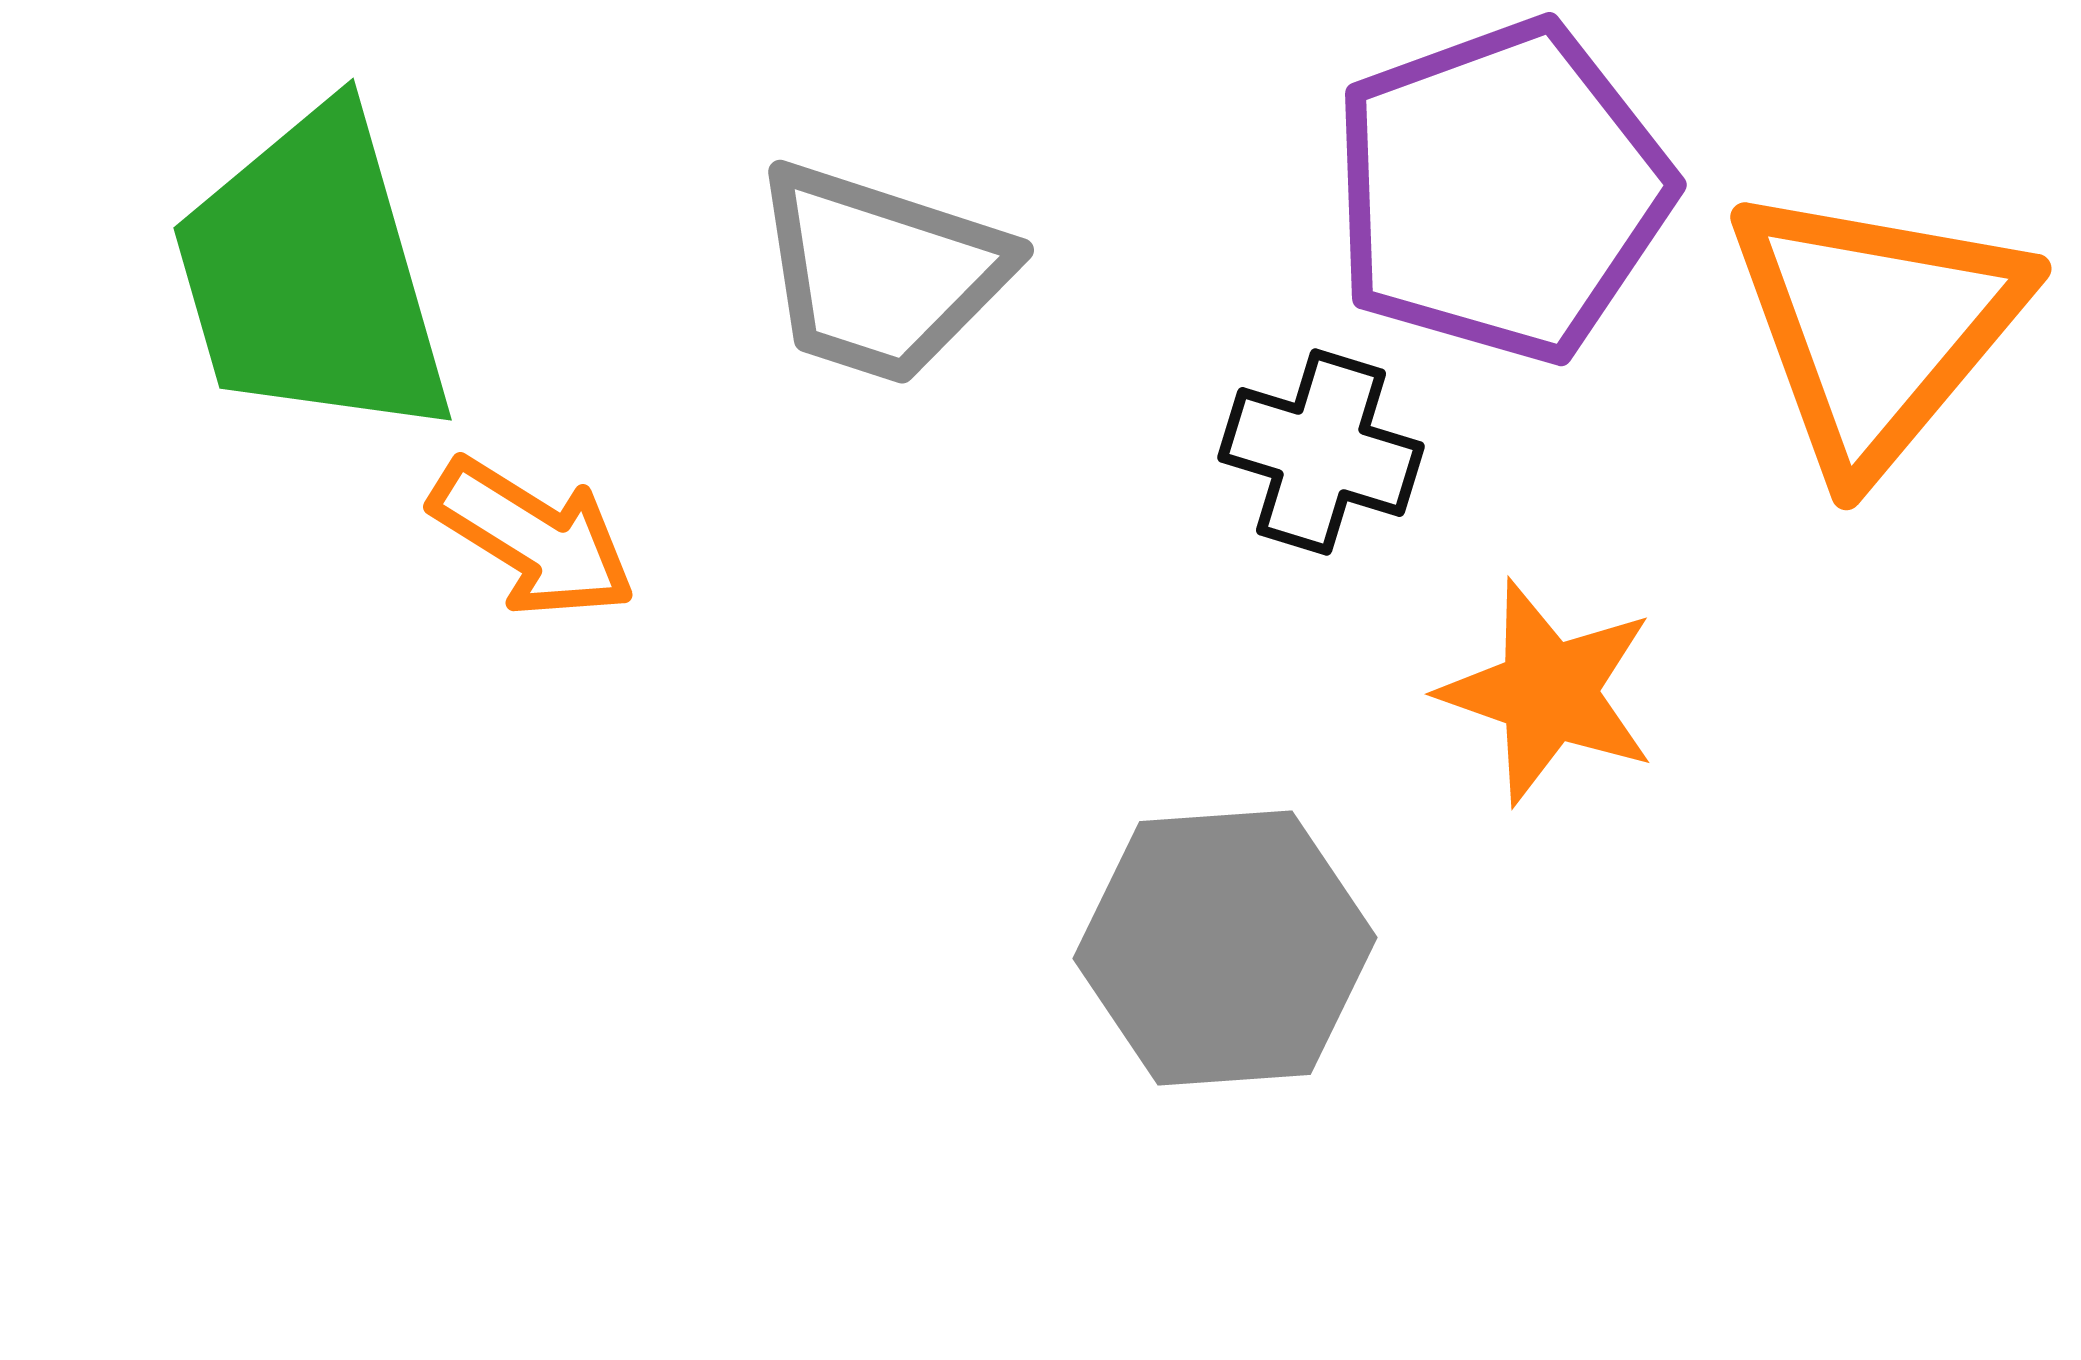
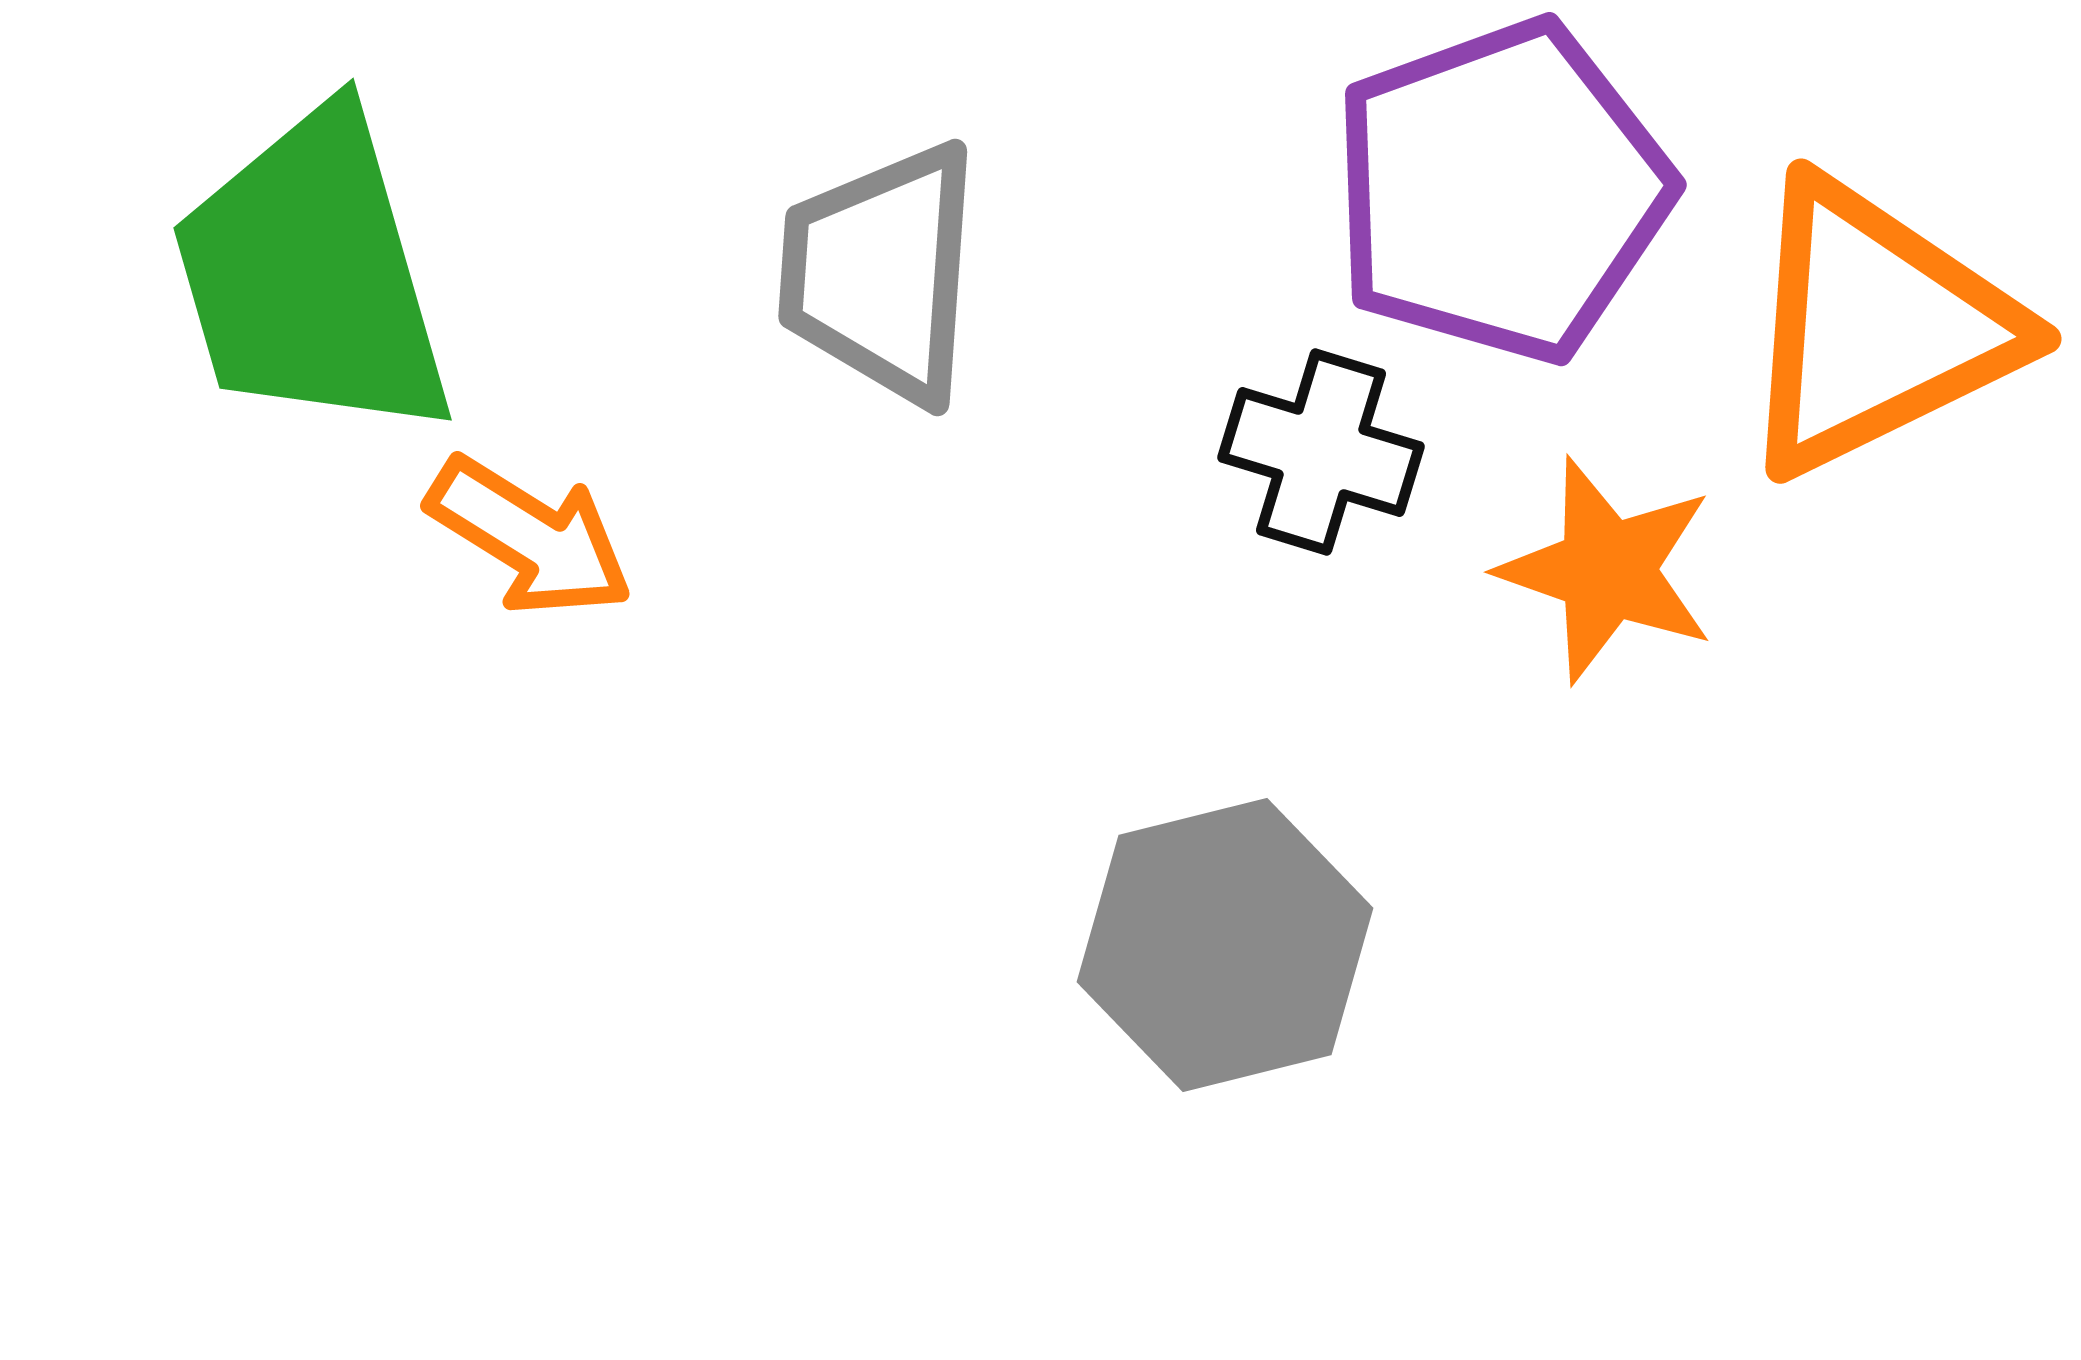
gray trapezoid: rotated 76 degrees clockwise
orange triangle: rotated 24 degrees clockwise
orange arrow: moved 3 px left, 1 px up
orange star: moved 59 px right, 122 px up
gray hexagon: moved 3 px up; rotated 10 degrees counterclockwise
